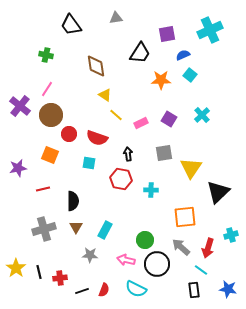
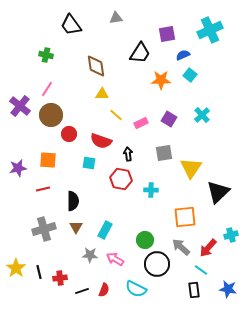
yellow triangle at (105, 95): moved 3 px left, 1 px up; rotated 32 degrees counterclockwise
red semicircle at (97, 138): moved 4 px right, 3 px down
orange square at (50, 155): moved 2 px left, 5 px down; rotated 18 degrees counterclockwise
red arrow at (208, 248): rotated 24 degrees clockwise
pink arrow at (126, 260): moved 11 px left, 1 px up; rotated 18 degrees clockwise
